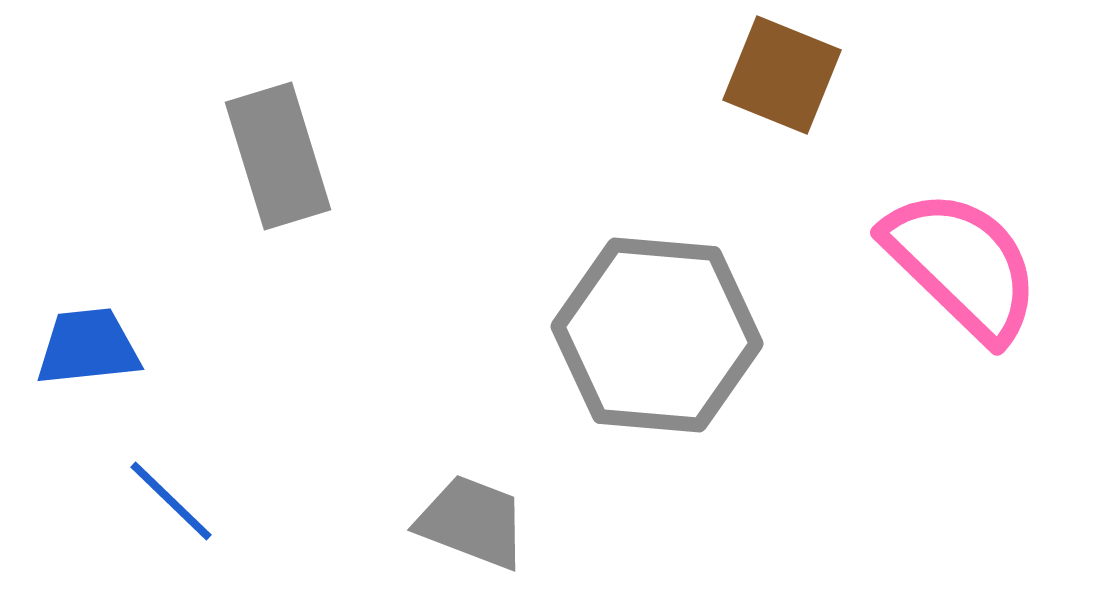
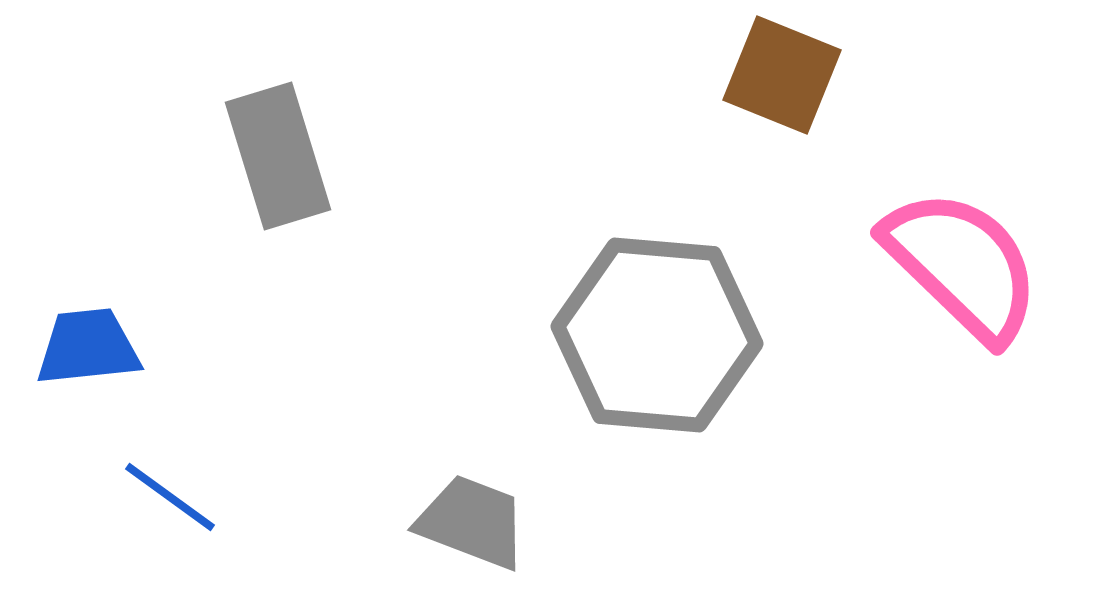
blue line: moved 1 px left, 4 px up; rotated 8 degrees counterclockwise
